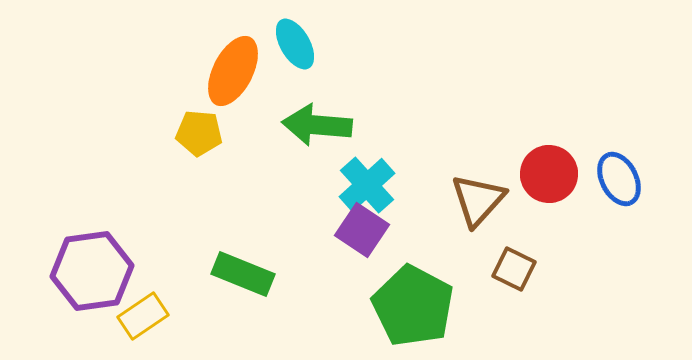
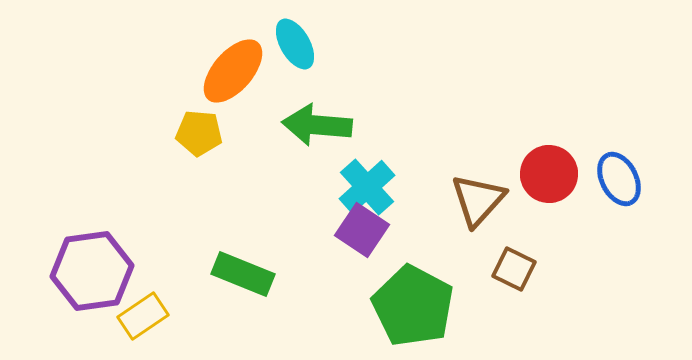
orange ellipse: rotated 14 degrees clockwise
cyan cross: moved 2 px down
